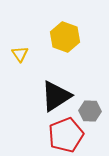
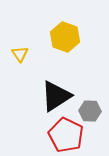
red pentagon: rotated 24 degrees counterclockwise
